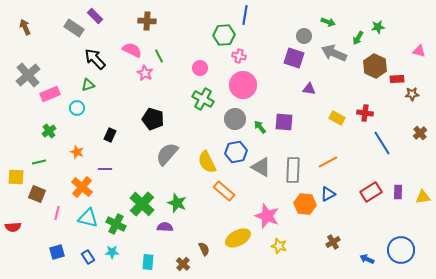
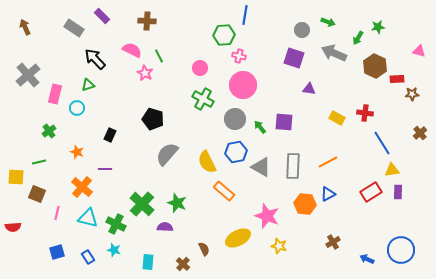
purple rectangle at (95, 16): moved 7 px right
gray circle at (304, 36): moved 2 px left, 6 px up
pink rectangle at (50, 94): moved 5 px right; rotated 54 degrees counterclockwise
gray rectangle at (293, 170): moved 4 px up
yellow triangle at (423, 197): moved 31 px left, 27 px up
cyan star at (112, 252): moved 2 px right, 2 px up; rotated 16 degrees clockwise
